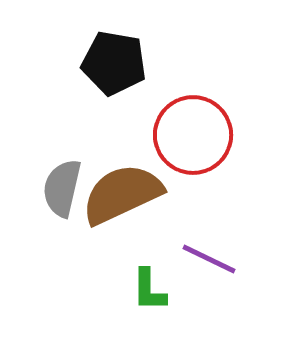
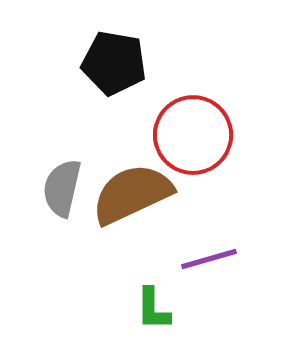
brown semicircle: moved 10 px right
purple line: rotated 42 degrees counterclockwise
green L-shape: moved 4 px right, 19 px down
